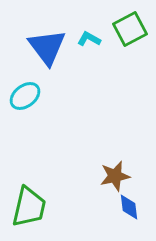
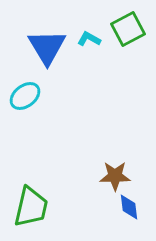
green square: moved 2 px left
blue triangle: rotated 6 degrees clockwise
brown star: rotated 12 degrees clockwise
green trapezoid: moved 2 px right
